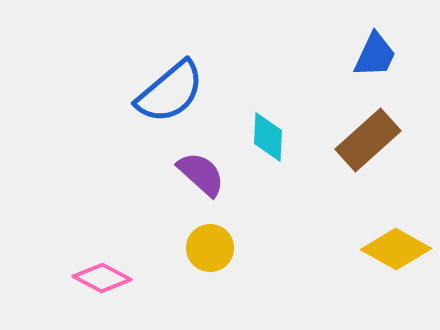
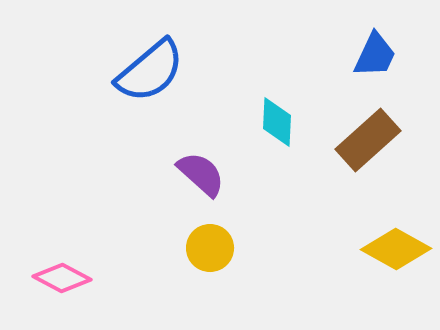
blue semicircle: moved 20 px left, 21 px up
cyan diamond: moved 9 px right, 15 px up
pink diamond: moved 40 px left
